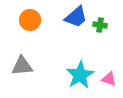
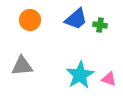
blue trapezoid: moved 2 px down
